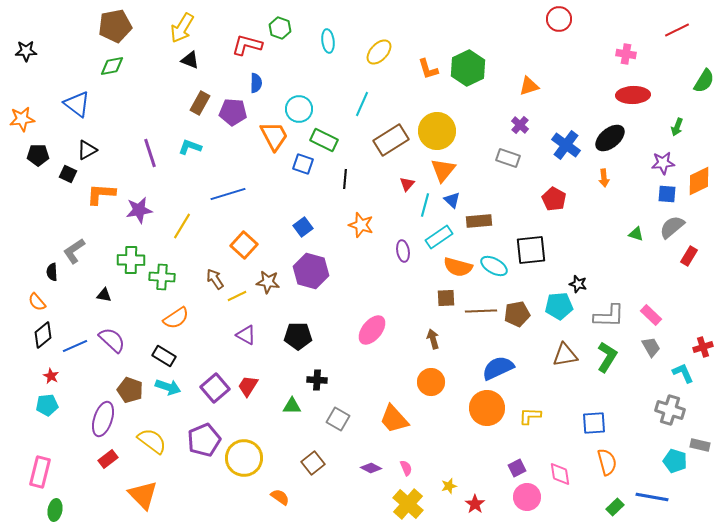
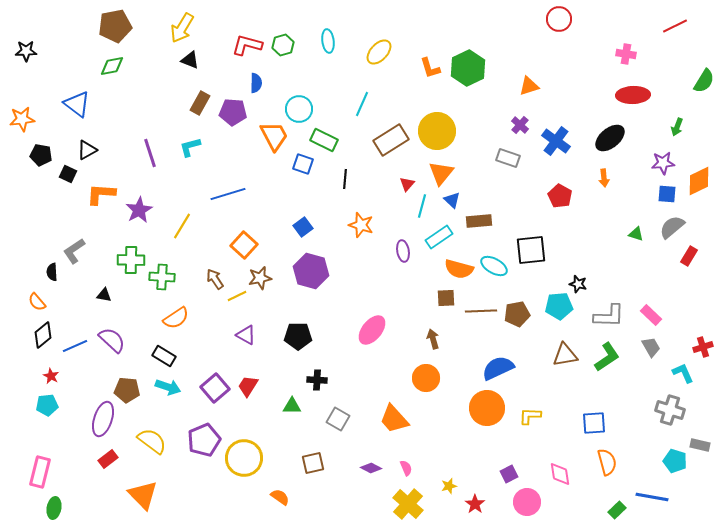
green hexagon at (280, 28): moved 3 px right, 17 px down; rotated 25 degrees clockwise
red line at (677, 30): moved 2 px left, 4 px up
orange L-shape at (428, 69): moved 2 px right, 1 px up
blue cross at (566, 145): moved 10 px left, 4 px up
cyan L-shape at (190, 147): rotated 35 degrees counterclockwise
black pentagon at (38, 155): moved 3 px right; rotated 10 degrees clockwise
orange triangle at (443, 170): moved 2 px left, 3 px down
red pentagon at (554, 199): moved 6 px right, 3 px up
cyan line at (425, 205): moved 3 px left, 1 px down
purple star at (139, 210): rotated 20 degrees counterclockwise
orange semicircle at (458, 267): moved 1 px right, 2 px down
brown star at (268, 282): moved 8 px left, 4 px up; rotated 20 degrees counterclockwise
green L-shape at (607, 357): rotated 24 degrees clockwise
orange circle at (431, 382): moved 5 px left, 4 px up
brown pentagon at (130, 390): moved 3 px left; rotated 15 degrees counterclockwise
brown square at (313, 463): rotated 25 degrees clockwise
purple square at (517, 468): moved 8 px left, 6 px down
pink circle at (527, 497): moved 5 px down
green rectangle at (615, 507): moved 2 px right, 3 px down
green ellipse at (55, 510): moved 1 px left, 2 px up
